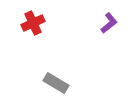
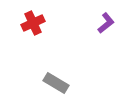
purple L-shape: moved 3 px left
